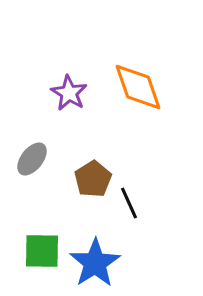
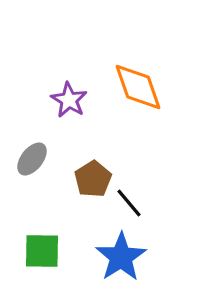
purple star: moved 7 px down
black line: rotated 16 degrees counterclockwise
blue star: moved 26 px right, 6 px up
